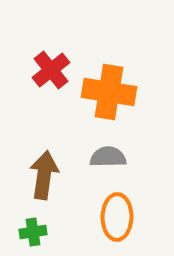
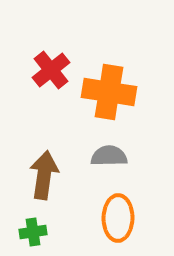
gray semicircle: moved 1 px right, 1 px up
orange ellipse: moved 1 px right, 1 px down
